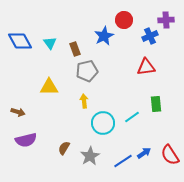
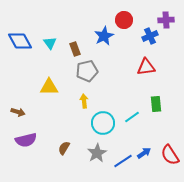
gray star: moved 7 px right, 3 px up
